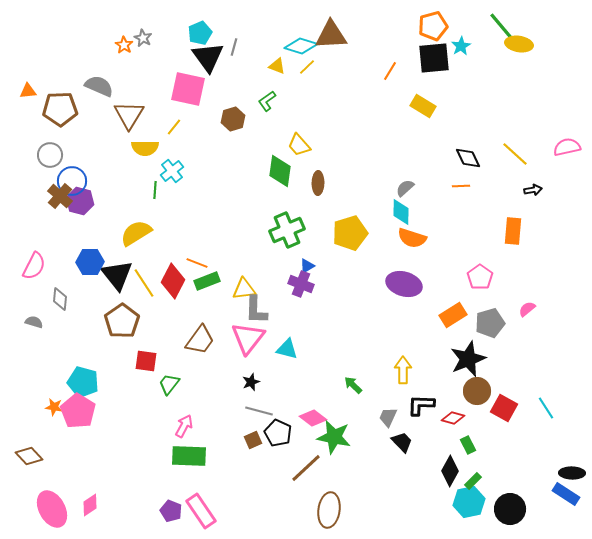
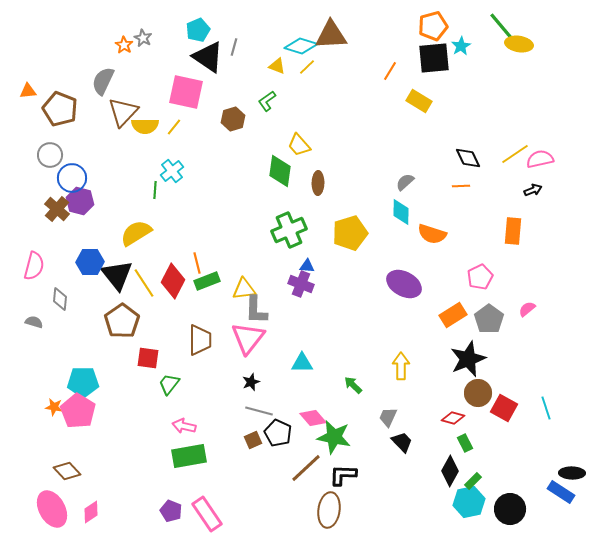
cyan pentagon at (200, 33): moved 2 px left, 3 px up
black triangle at (208, 57): rotated 20 degrees counterclockwise
gray semicircle at (99, 86): moved 4 px right, 5 px up; rotated 88 degrees counterclockwise
pink square at (188, 89): moved 2 px left, 3 px down
yellow rectangle at (423, 106): moved 4 px left, 5 px up
brown pentagon at (60, 109): rotated 24 degrees clockwise
brown triangle at (129, 115): moved 6 px left, 3 px up; rotated 12 degrees clockwise
pink semicircle at (567, 147): moved 27 px left, 12 px down
yellow semicircle at (145, 148): moved 22 px up
yellow line at (515, 154): rotated 76 degrees counterclockwise
blue circle at (72, 181): moved 3 px up
gray semicircle at (405, 188): moved 6 px up
black arrow at (533, 190): rotated 12 degrees counterclockwise
brown cross at (60, 196): moved 3 px left, 13 px down
green cross at (287, 230): moved 2 px right
orange semicircle at (412, 238): moved 20 px right, 4 px up
orange line at (197, 263): rotated 55 degrees clockwise
pink semicircle at (34, 266): rotated 12 degrees counterclockwise
blue triangle at (307, 266): rotated 35 degrees clockwise
pink pentagon at (480, 277): rotated 10 degrees clockwise
purple ellipse at (404, 284): rotated 12 degrees clockwise
gray pentagon at (490, 323): moved 1 px left, 4 px up; rotated 20 degrees counterclockwise
brown trapezoid at (200, 340): rotated 36 degrees counterclockwise
cyan triangle at (287, 349): moved 15 px right, 14 px down; rotated 15 degrees counterclockwise
red square at (146, 361): moved 2 px right, 3 px up
yellow arrow at (403, 370): moved 2 px left, 4 px up
cyan pentagon at (83, 382): rotated 16 degrees counterclockwise
brown circle at (477, 391): moved 1 px right, 2 px down
black L-shape at (421, 405): moved 78 px left, 70 px down
cyan line at (546, 408): rotated 15 degrees clockwise
pink diamond at (313, 418): rotated 12 degrees clockwise
pink arrow at (184, 426): rotated 105 degrees counterclockwise
green rectangle at (468, 445): moved 3 px left, 2 px up
brown diamond at (29, 456): moved 38 px right, 15 px down
green rectangle at (189, 456): rotated 12 degrees counterclockwise
blue rectangle at (566, 494): moved 5 px left, 2 px up
pink diamond at (90, 505): moved 1 px right, 7 px down
pink rectangle at (201, 511): moved 6 px right, 3 px down
